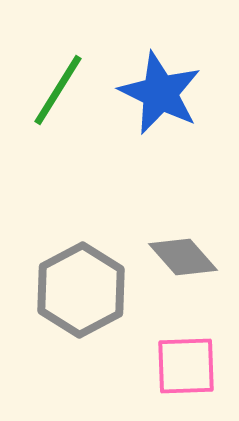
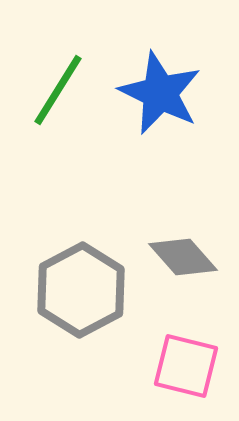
pink square: rotated 16 degrees clockwise
